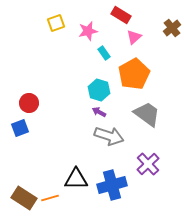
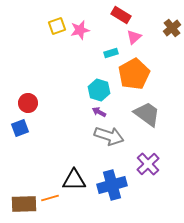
yellow square: moved 1 px right, 3 px down
pink star: moved 8 px left, 1 px up
cyan rectangle: moved 7 px right; rotated 72 degrees counterclockwise
red circle: moved 1 px left
black triangle: moved 2 px left, 1 px down
brown rectangle: moved 6 px down; rotated 35 degrees counterclockwise
